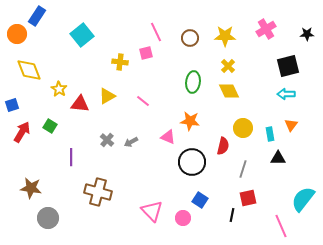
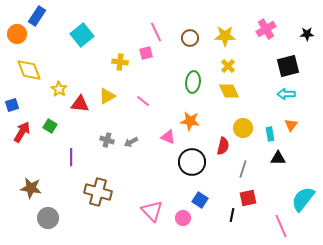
gray cross at (107, 140): rotated 24 degrees counterclockwise
